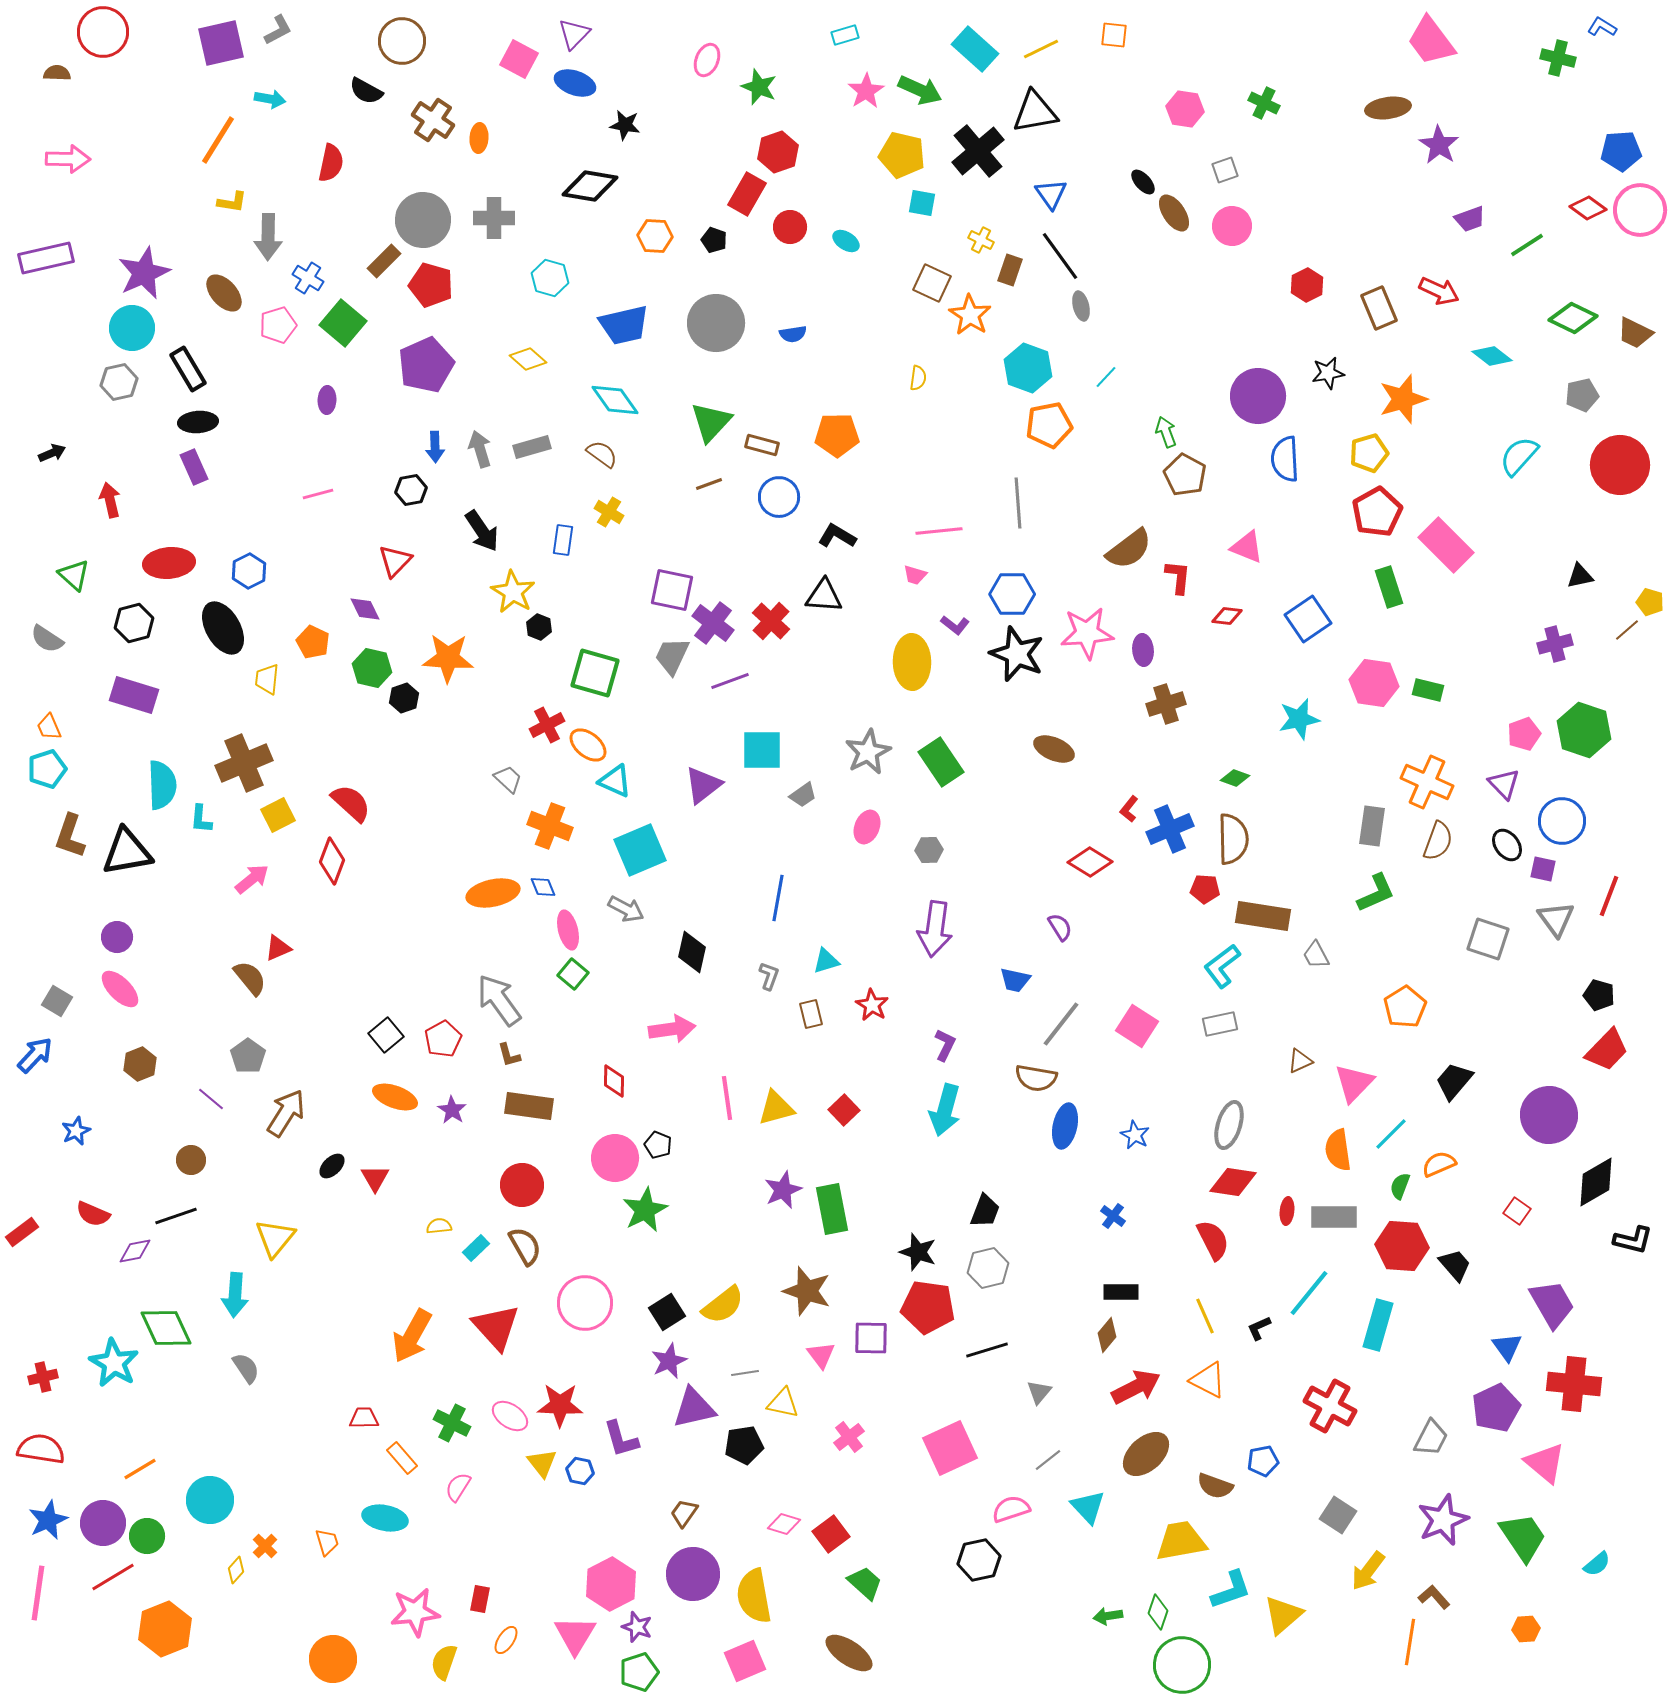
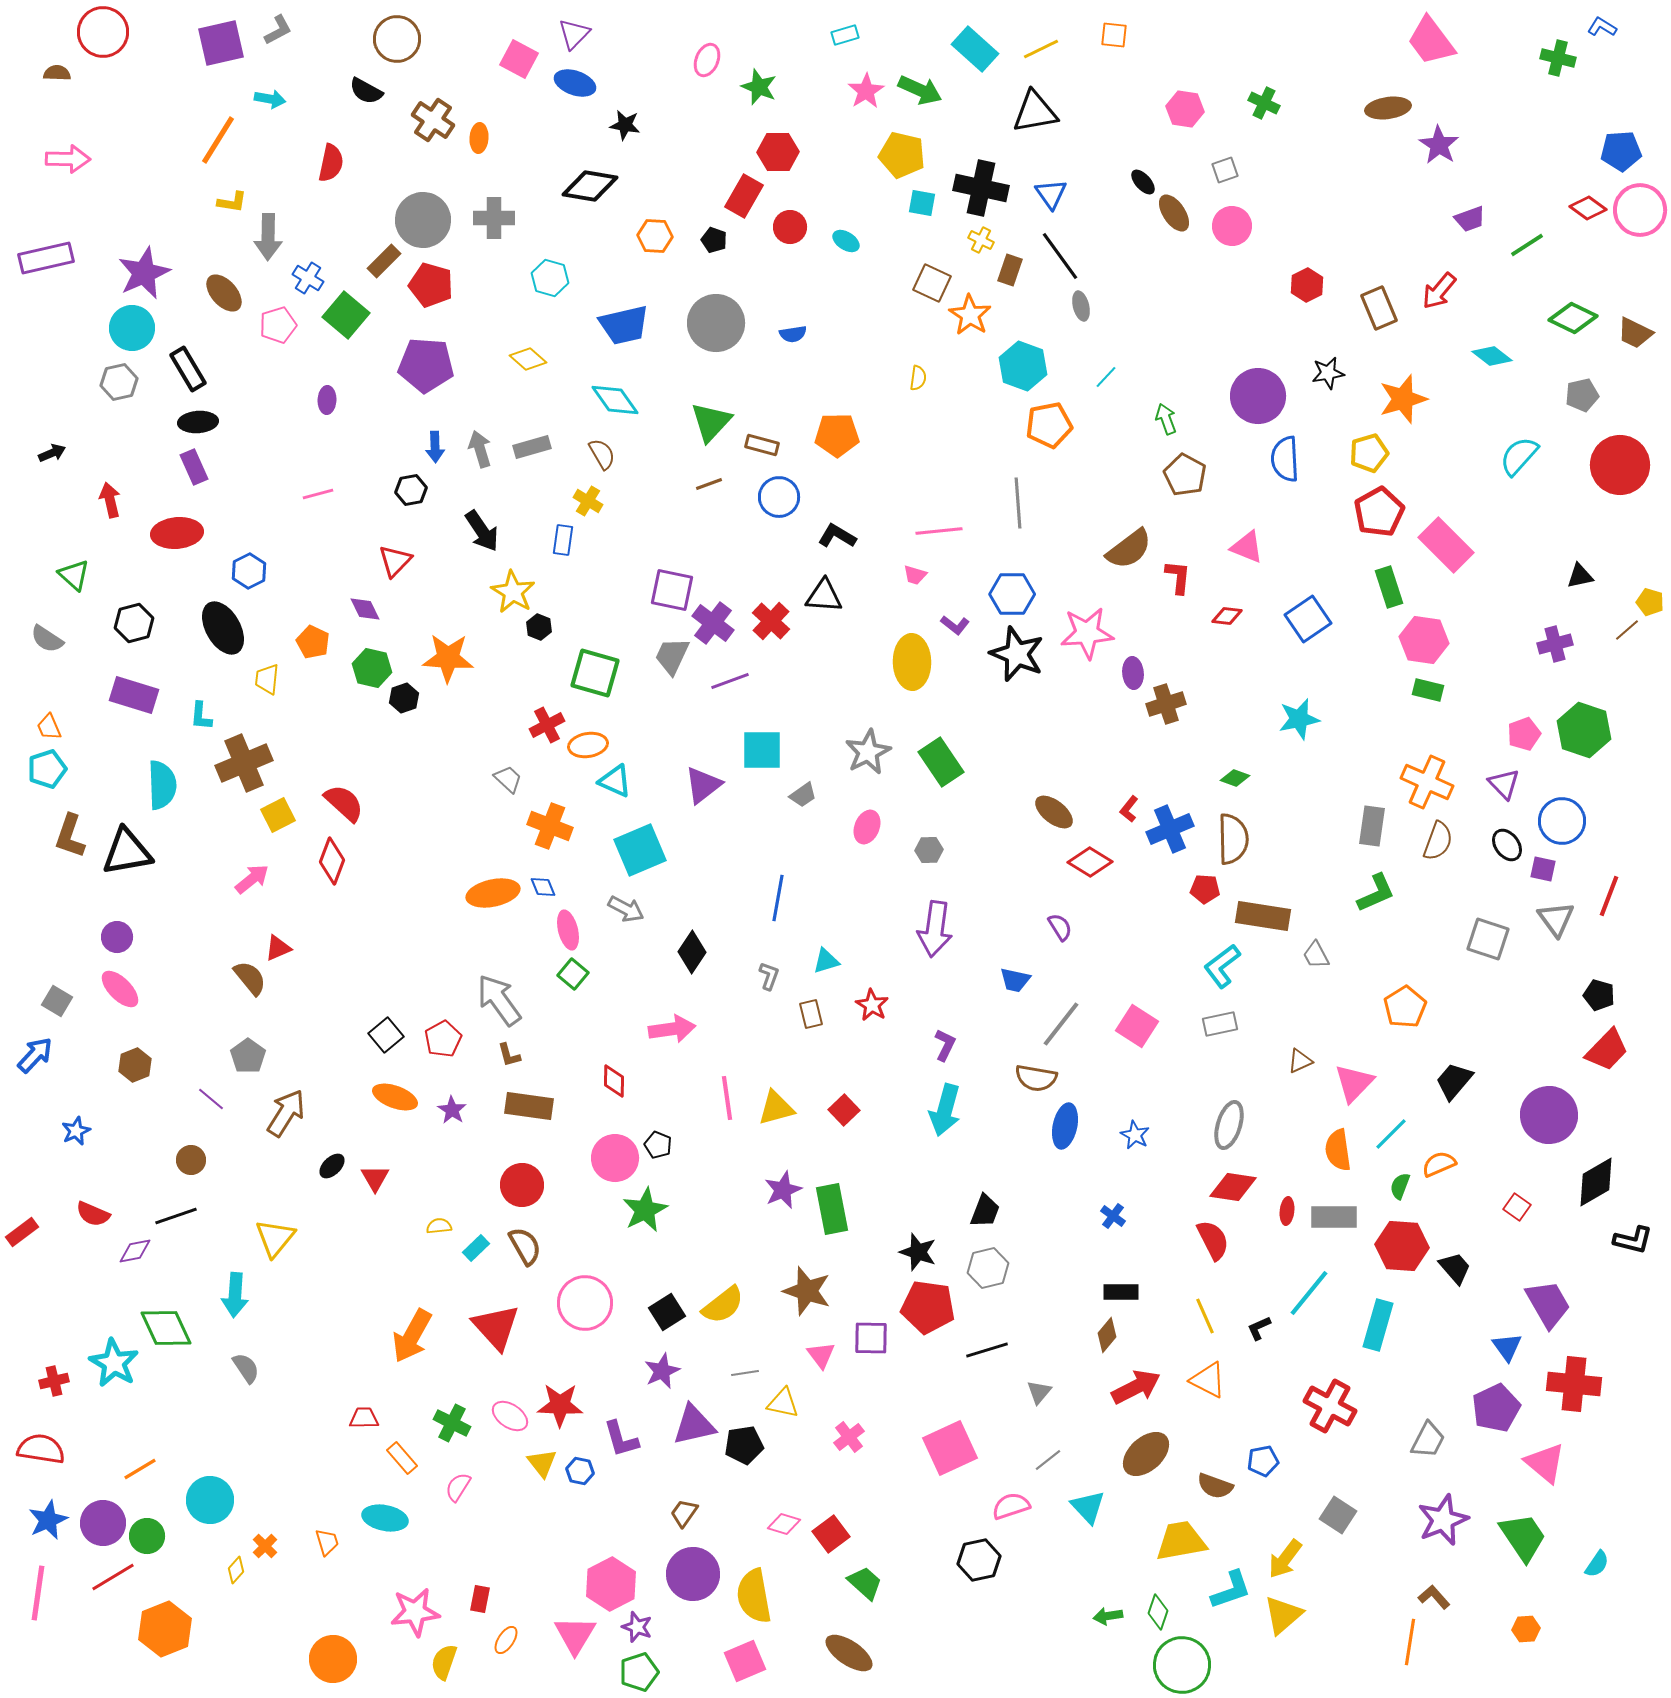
brown circle at (402, 41): moved 5 px left, 2 px up
black cross at (978, 151): moved 3 px right, 37 px down; rotated 38 degrees counterclockwise
red hexagon at (778, 152): rotated 18 degrees clockwise
red rectangle at (747, 194): moved 3 px left, 2 px down
red arrow at (1439, 291): rotated 105 degrees clockwise
green square at (343, 323): moved 3 px right, 8 px up
purple pentagon at (426, 365): rotated 28 degrees clockwise
cyan hexagon at (1028, 368): moved 5 px left, 2 px up
green arrow at (1166, 432): moved 13 px up
brown semicircle at (602, 454): rotated 24 degrees clockwise
yellow cross at (609, 512): moved 21 px left, 11 px up
red pentagon at (1377, 512): moved 2 px right
red ellipse at (169, 563): moved 8 px right, 30 px up
purple ellipse at (1143, 650): moved 10 px left, 23 px down
pink hexagon at (1374, 683): moved 50 px right, 43 px up
orange ellipse at (588, 745): rotated 48 degrees counterclockwise
brown ellipse at (1054, 749): moved 63 px down; rotated 15 degrees clockwise
red semicircle at (351, 803): moved 7 px left
cyan L-shape at (201, 819): moved 103 px up
black diamond at (692, 952): rotated 21 degrees clockwise
brown hexagon at (140, 1064): moved 5 px left, 1 px down
red diamond at (1233, 1182): moved 5 px down
red square at (1517, 1211): moved 4 px up
black trapezoid at (1455, 1265): moved 3 px down
purple trapezoid at (1552, 1304): moved 4 px left
purple star at (669, 1361): moved 7 px left, 10 px down
red cross at (43, 1377): moved 11 px right, 4 px down
purple triangle at (694, 1408): moved 17 px down
gray trapezoid at (1431, 1438): moved 3 px left, 2 px down
pink semicircle at (1011, 1509): moved 3 px up
cyan semicircle at (1597, 1564): rotated 16 degrees counterclockwise
yellow arrow at (1368, 1571): moved 83 px left, 12 px up
